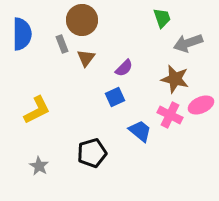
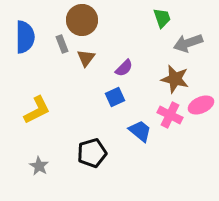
blue semicircle: moved 3 px right, 3 px down
